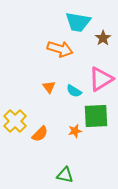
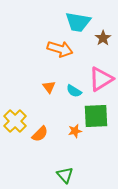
green triangle: rotated 36 degrees clockwise
